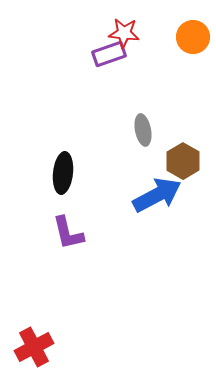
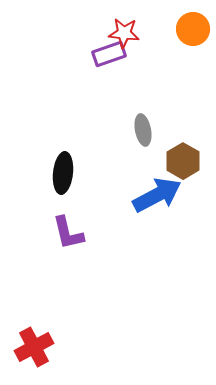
orange circle: moved 8 px up
